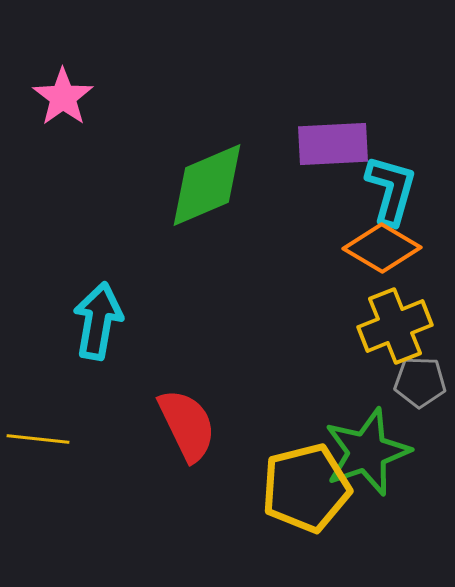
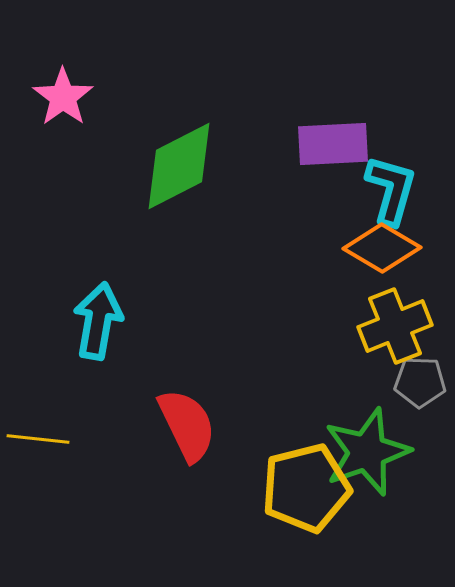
green diamond: moved 28 px left, 19 px up; rotated 4 degrees counterclockwise
